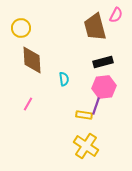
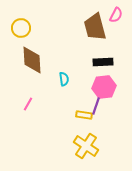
black rectangle: rotated 12 degrees clockwise
